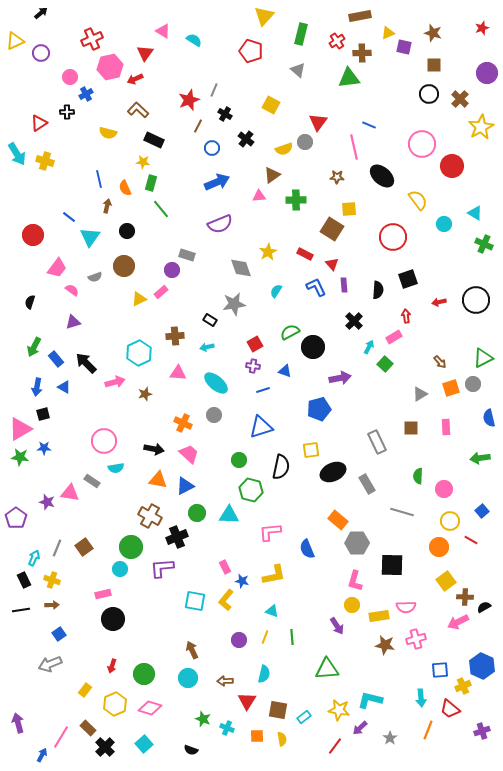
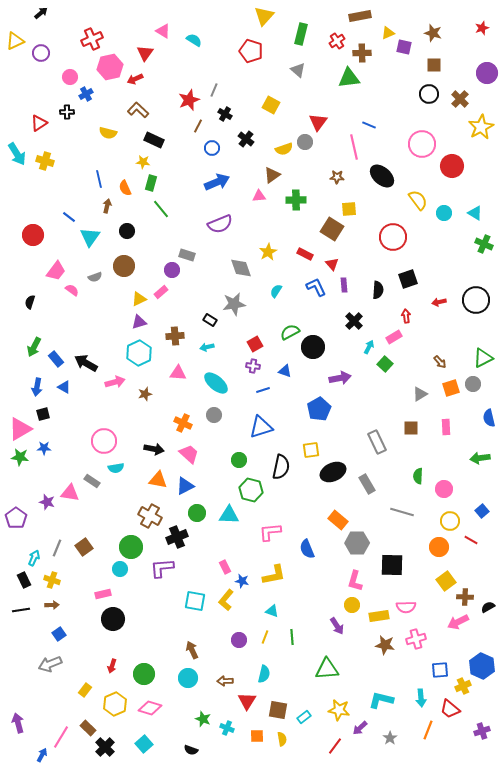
cyan circle at (444, 224): moved 11 px up
pink trapezoid at (57, 268): moved 1 px left, 3 px down
purple triangle at (73, 322): moved 66 px right
black arrow at (86, 363): rotated 15 degrees counterclockwise
blue pentagon at (319, 409): rotated 15 degrees counterclockwise
black semicircle at (484, 607): moved 4 px right
cyan L-shape at (370, 700): moved 11 px right
